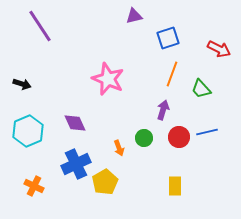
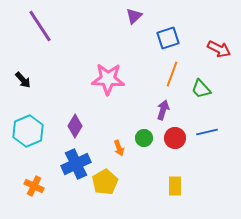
purple triangle: rotated 30 degrees counterclockwise
pink star: rotated 20 degrees counterclockwise
black arrow: moved 1 px right, 4 px up; rotated 30 degrees clockwise
purple diamond: moved 3 px down; rotated 55 degrees clockwise
red circle: moved 4 px left, 1 px down
